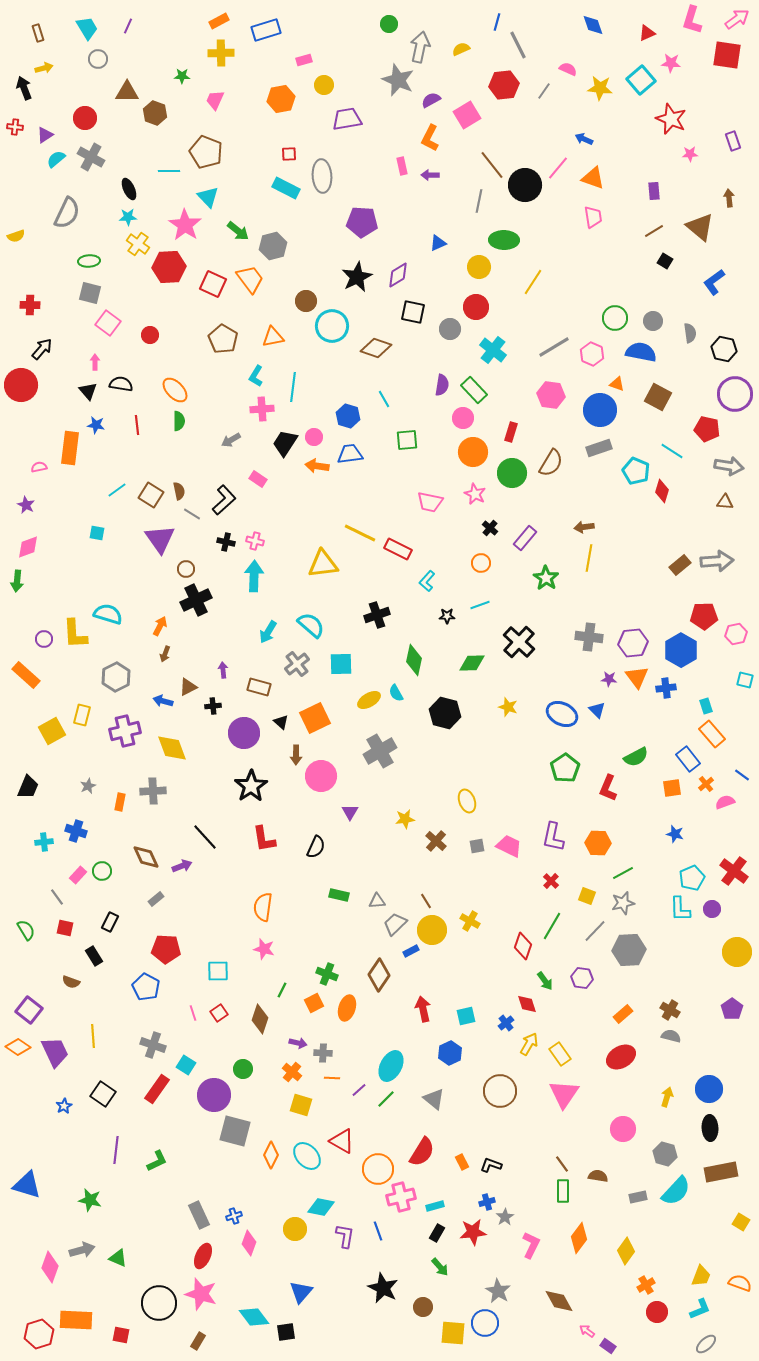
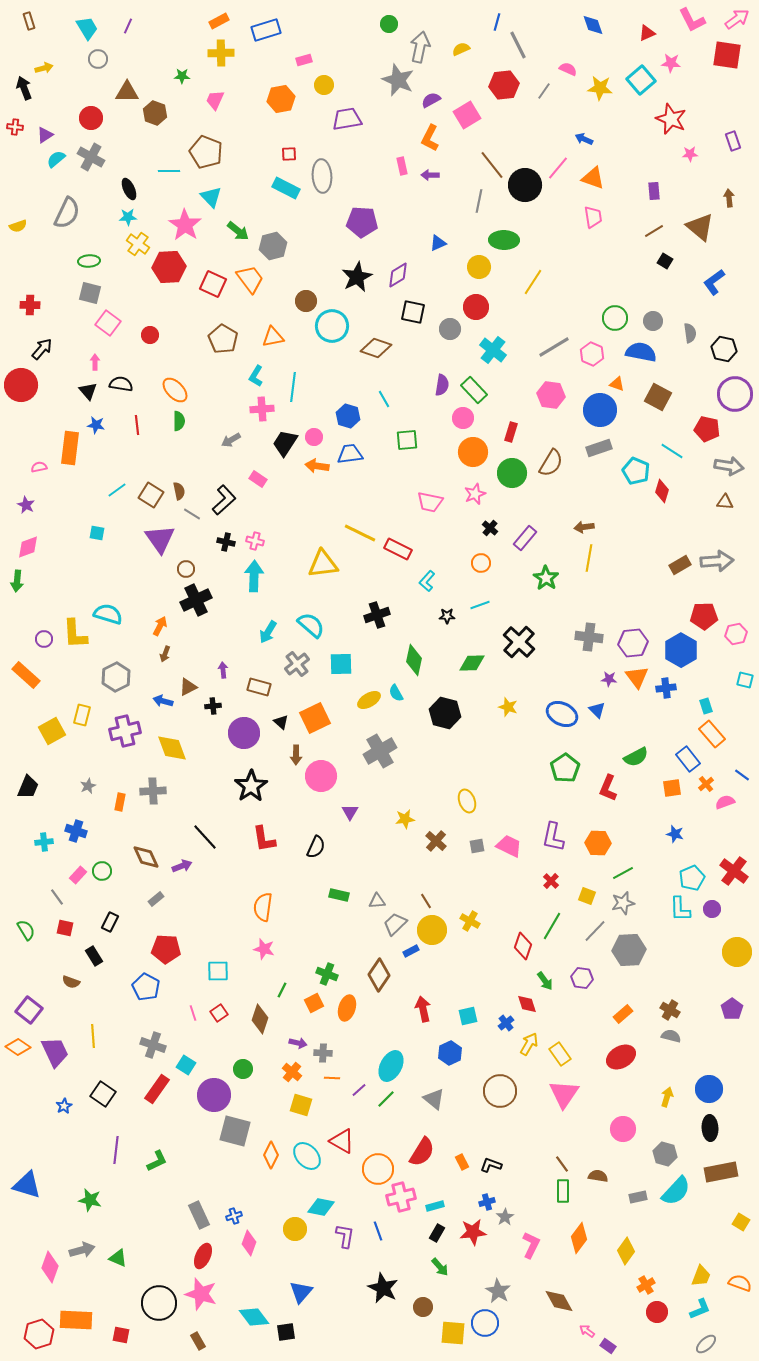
pink L-shape at (692, 20): rotated 44 degrees counterclockwise
brown rectangle at (38, 33): moved 9 px left, 12 px up
red circle at (85, 118): moved 6 px right
cyan triangle at (208, 197): moved 3 px right
yellow semicircle at (16, 236): moved 2 px right, 10 px up
pink star at (475, 494): rotated 25 degrees clockwise
brown rectangle at (680, 565): rotated 10 degrees clockwise
cyan square at (466, 1016): moved 2 px right
brown rectangle at (198, 1341): rotated 60 degrees counterclockwise
